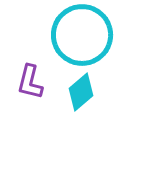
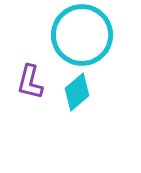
cyan diamond: moved 4 px left
